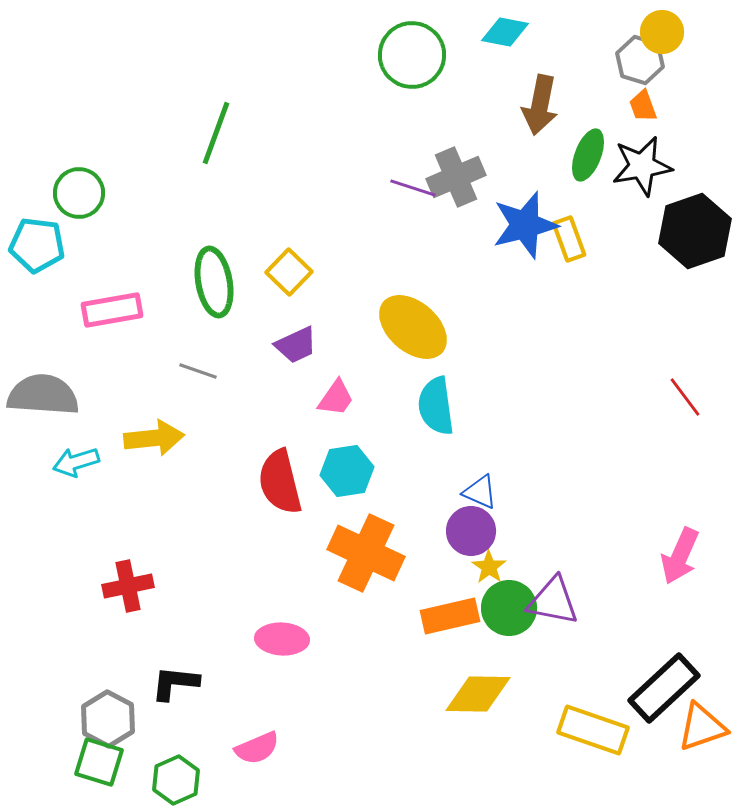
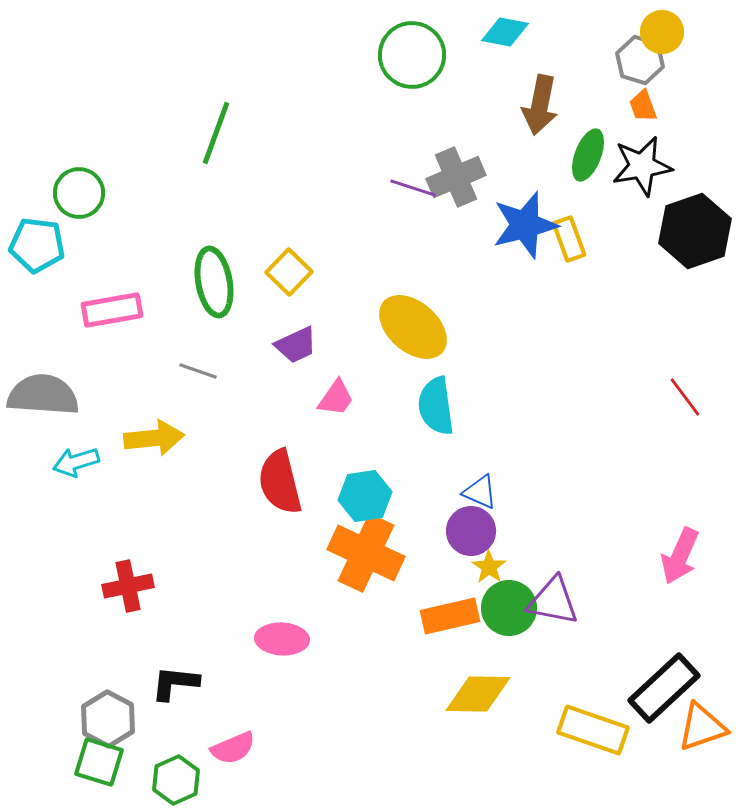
cyan hexagon at (347, 471): moved 18 px right, 25 px down
pink semicircle at (257, 748): moved 24 px left
